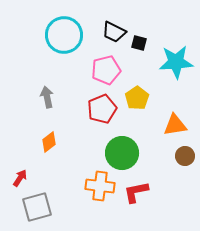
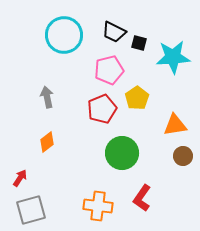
cyan star: moved 3 px left, 5 px up
pink pentagon: moved 3 px right
orange diamond: moved 2 px left
brown circle: moved 2 px left
orange cross: moved 2 px left, 20 px down
red L-shape: moved 6 px right, 6 px down; rotated 44 degrees counterclockwise
gray square: moved 6 px left, 3 px down
